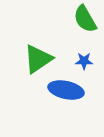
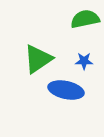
green semicircle: rotated 108 degrees clockwise
